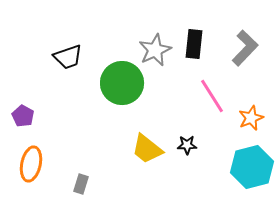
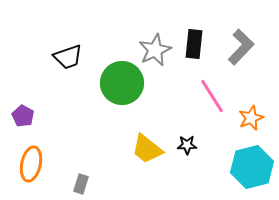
gray L-shape: moved 4 px left, 1 px up
